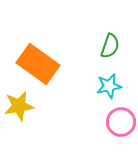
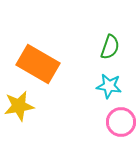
green semicircle: moved 1 px down
orange rectangle: rotated 6 degrees counterclockwise
cyan star: rotated 20 degrees clockwise
